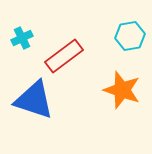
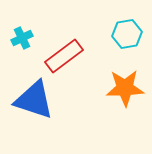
cyan hexagon: moved 3 px left, 2 px up
orange star: moved 3 px right, 2 px up; rotated 21 degrees counterclockwise
